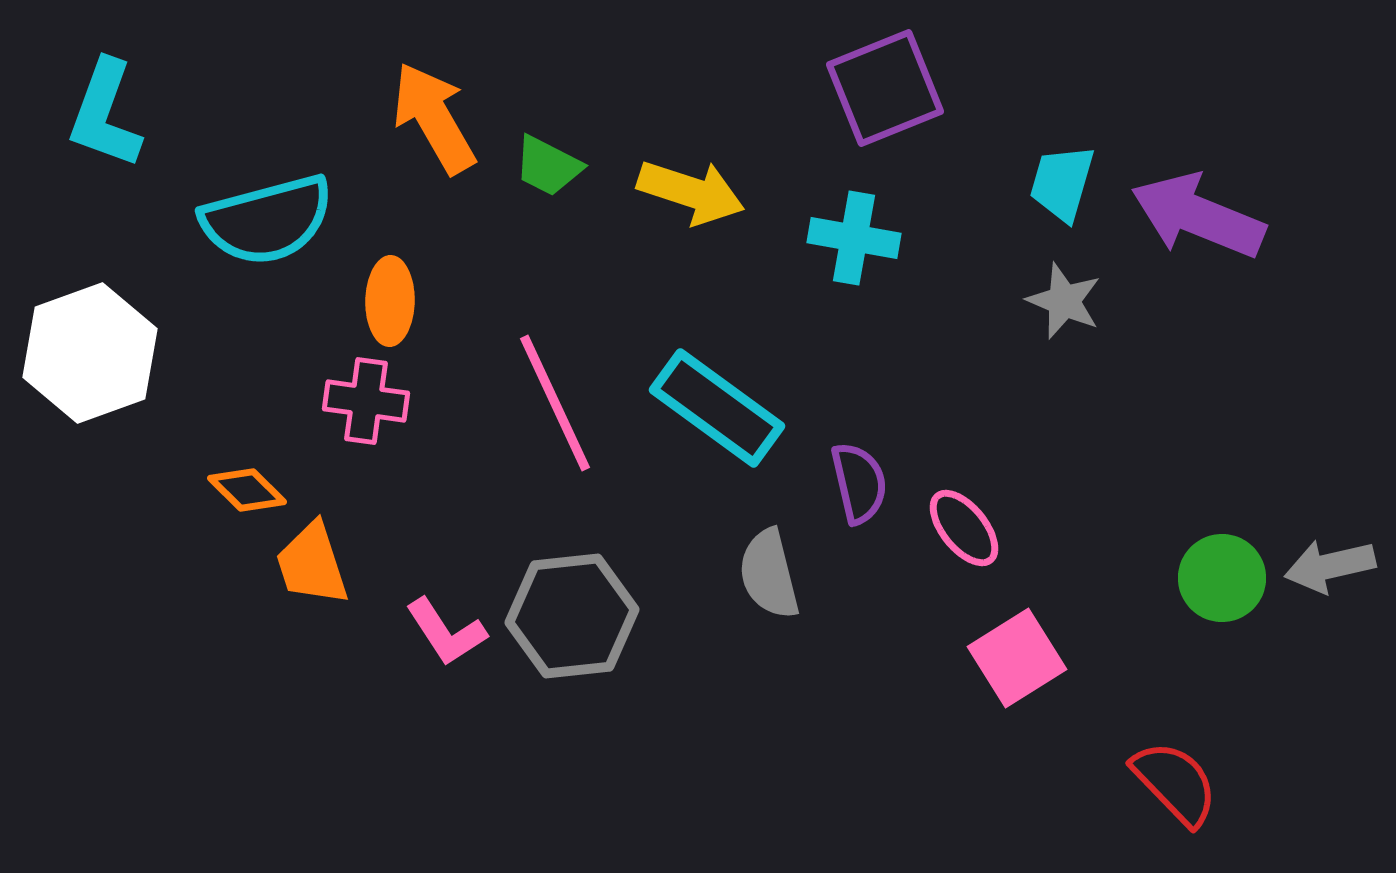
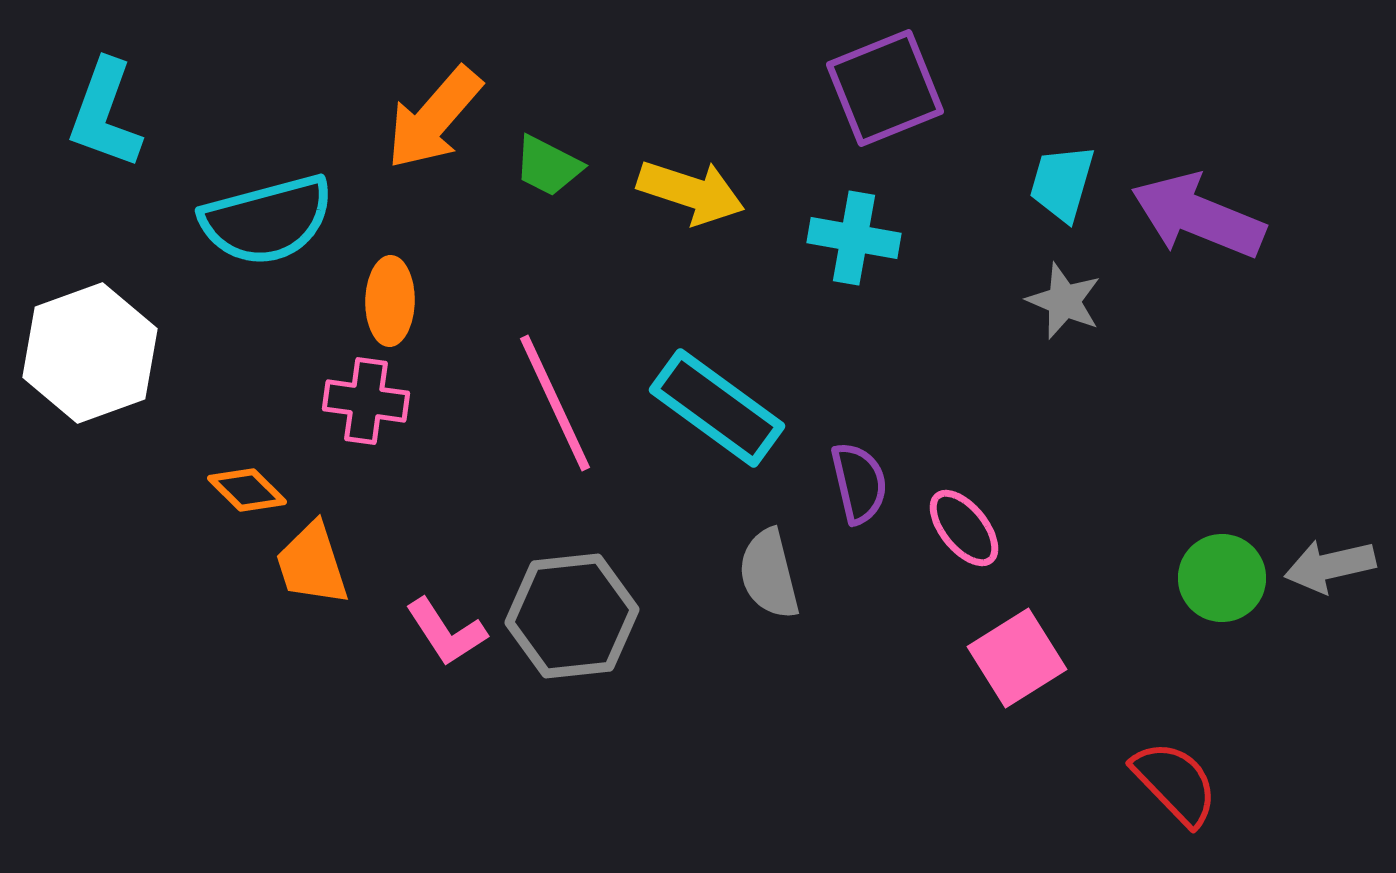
orange arrow: rotated 109 degrees counterclockwise
